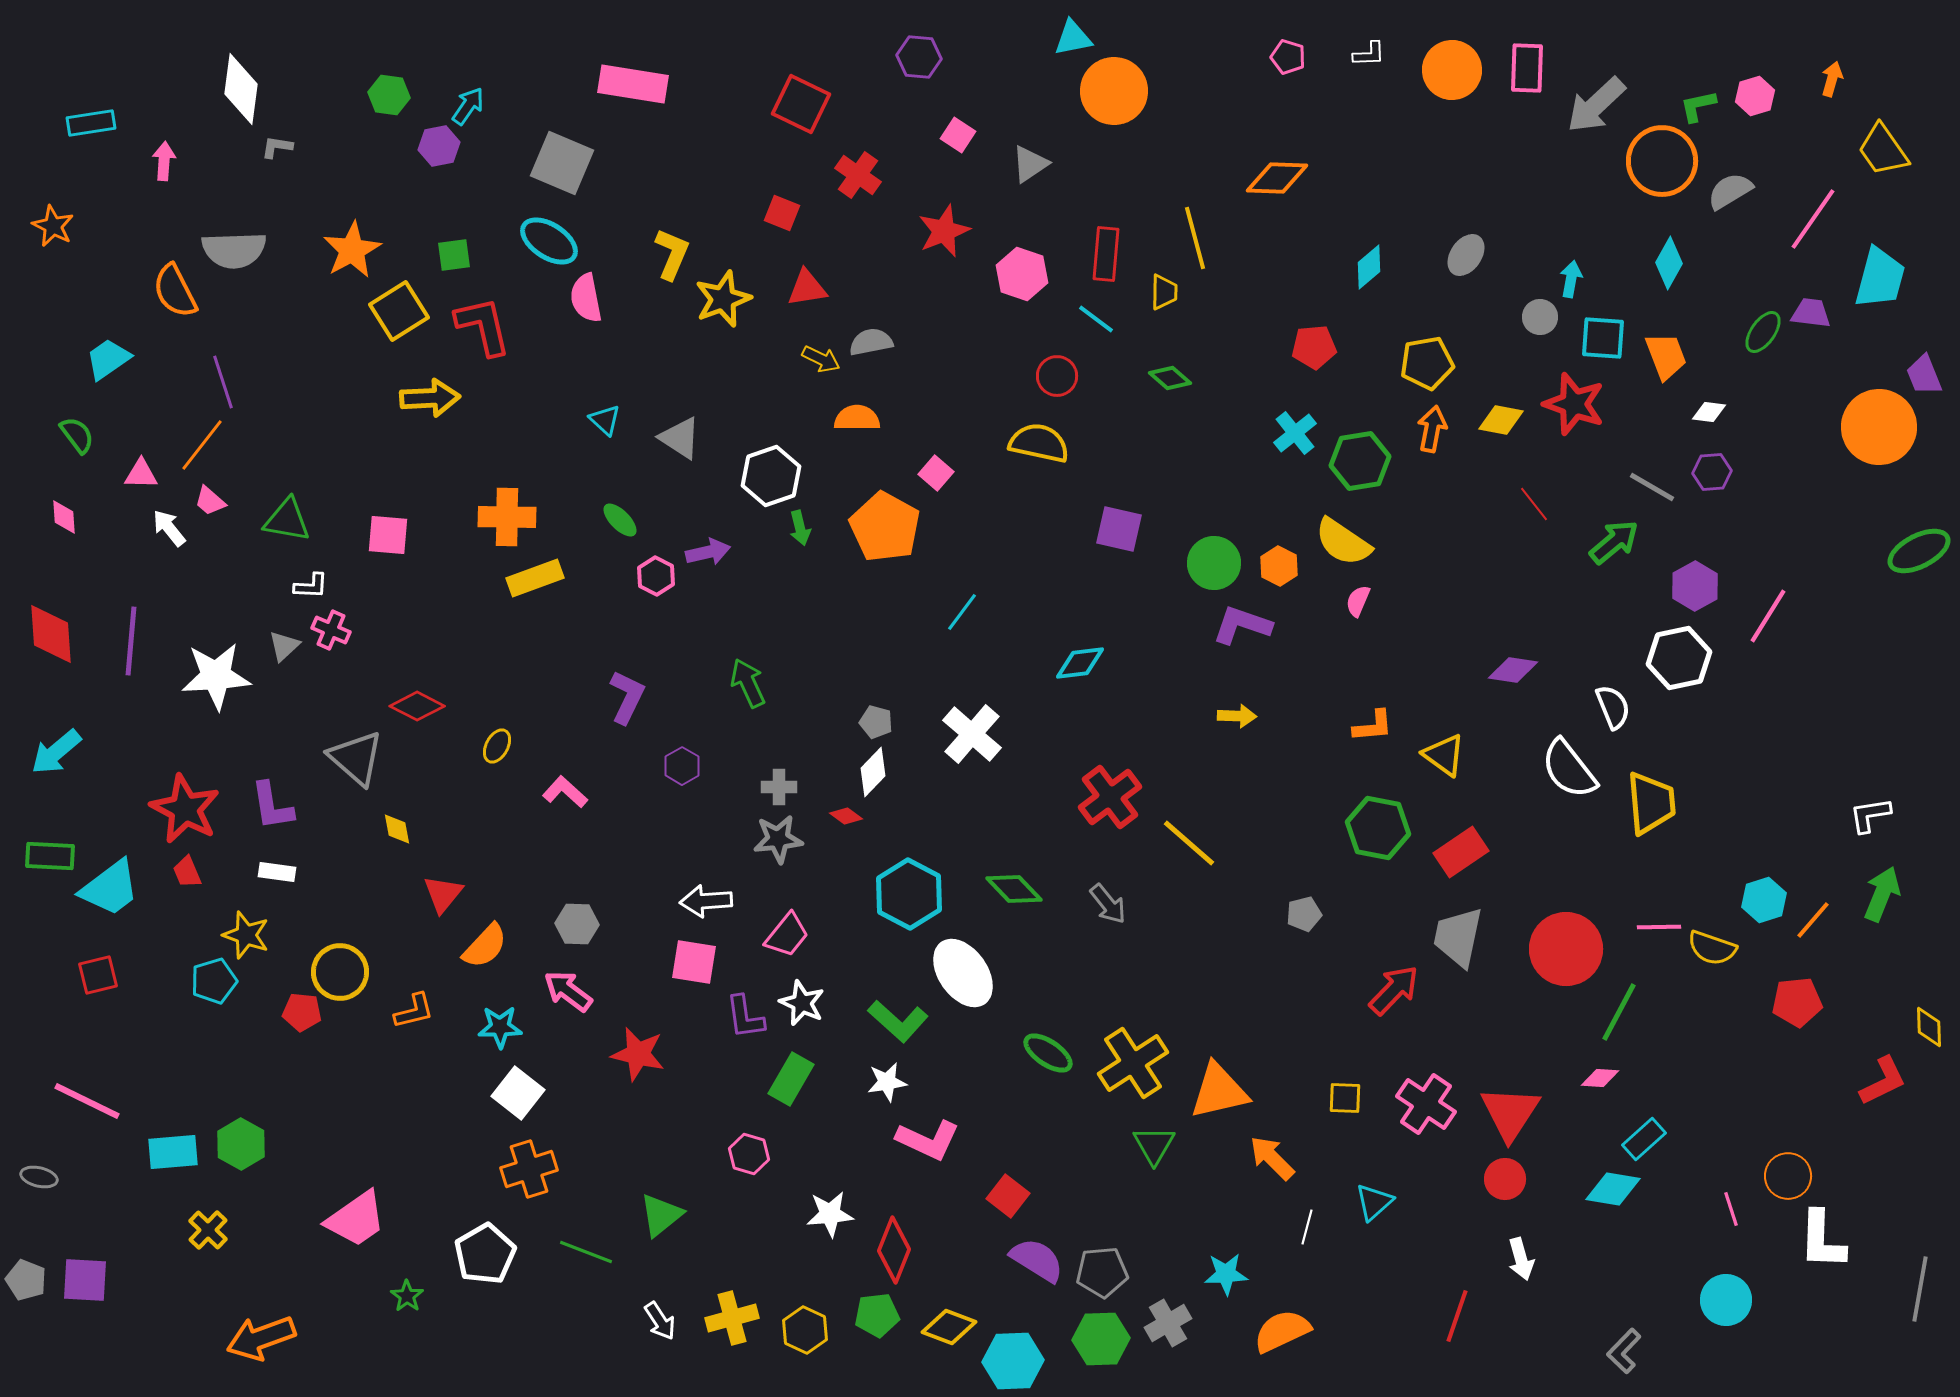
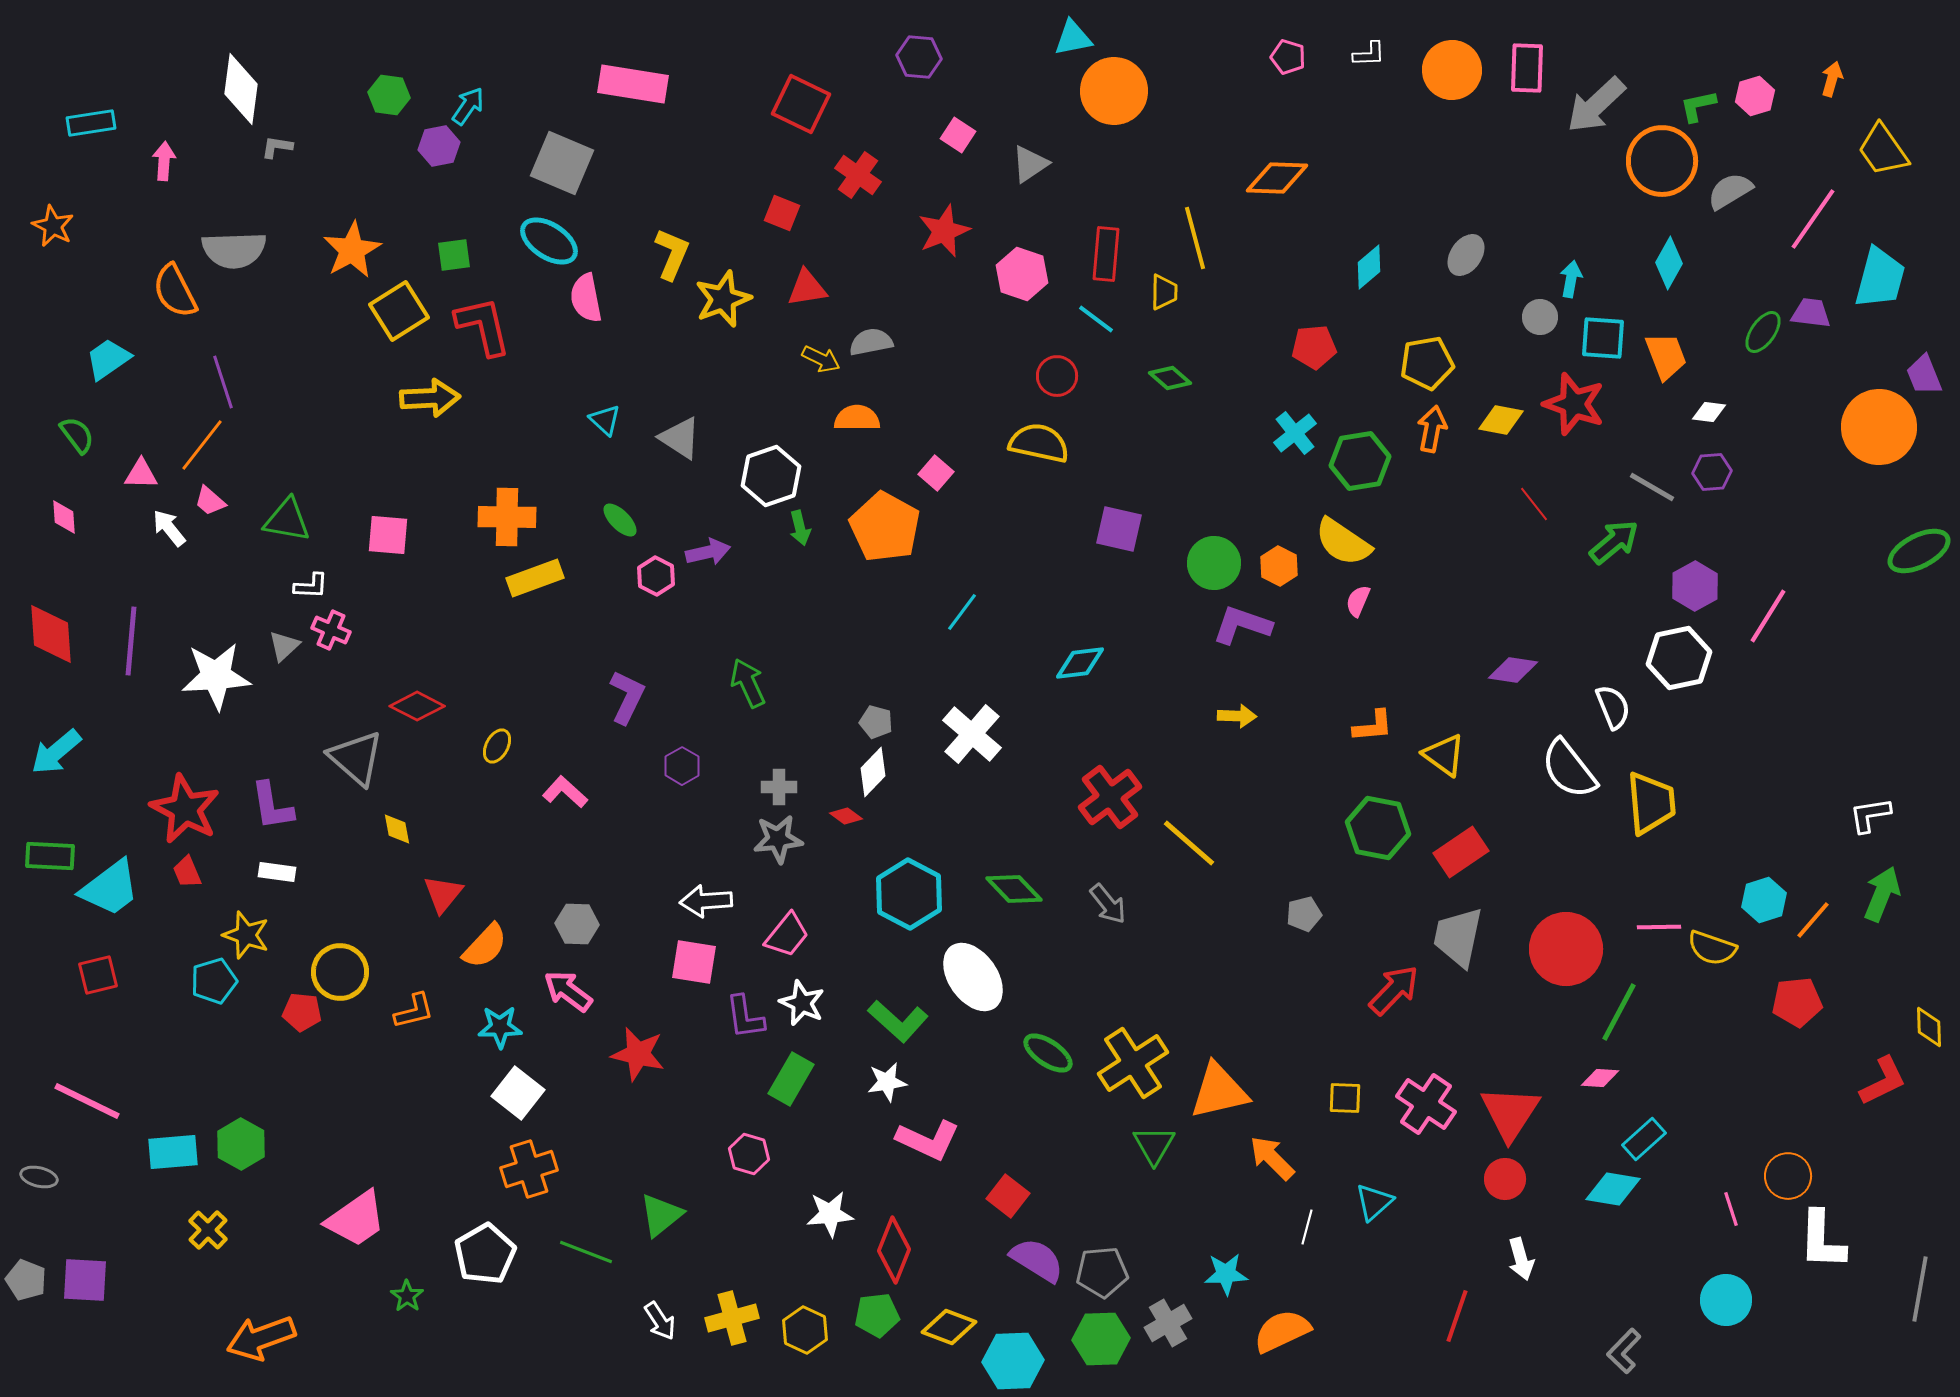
white ellipse at (963, 973): moved 10 px right, 4 px down
